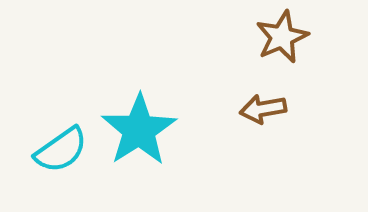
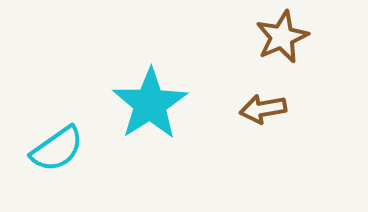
cyan star: moved 11 px right, 26 px up
cyan semicircle: moved 4 px left, 1 px up
